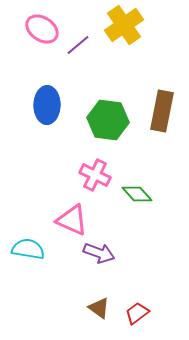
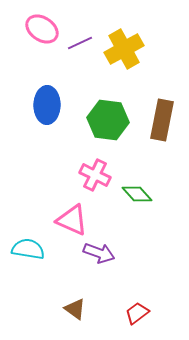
yellow cross: moved 24 px down; rotated 6 degrees clockwise
purple line: moved 2 px right, 2 px up; rotated 15 degrees clockwise
brown rectangle: moved 9 px down
brown triangle: moved 24 px left, 1 px down
